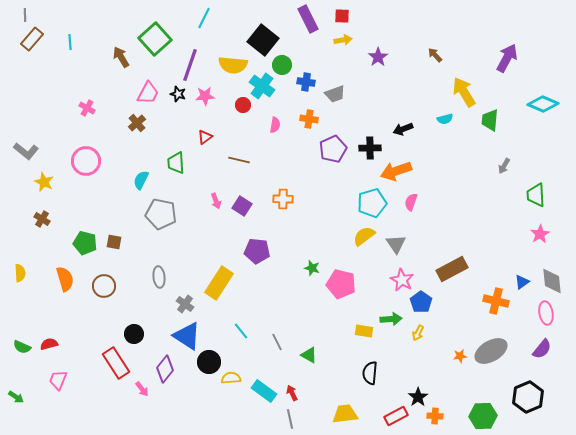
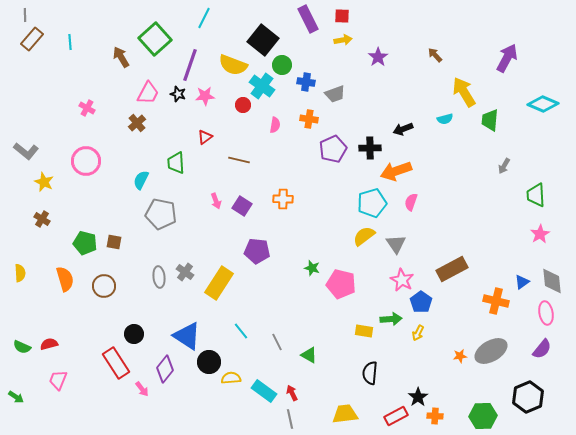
yellow semicircle at (233, 65): rotated 16 degrees clockwise
gray cross at (185, 304): moved 32 px up
